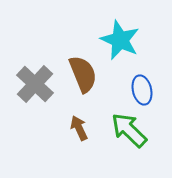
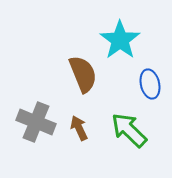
cyan star: rotated 12 degrees clockwise
gray cross: moved 1 px right, 38 px down; rotated 21 degrees counterclockwise
blue ellipse: moved 8 px right, 6 px up
